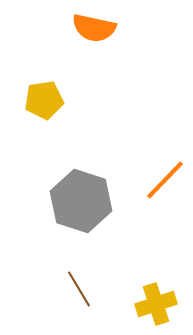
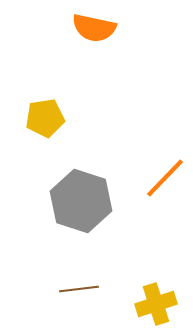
yellow pentagon: moved 1 px right, 18 px down
orange line: moved 2 px up
brown line: rotated 66 degrees counterclockwise
